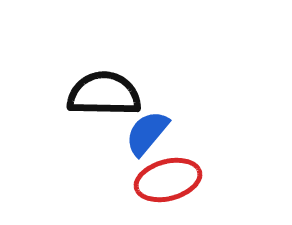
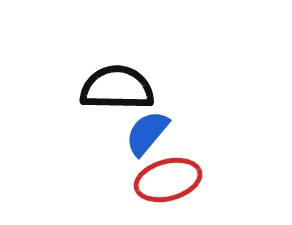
black semicircle: moved 13 px right, 6 px up
